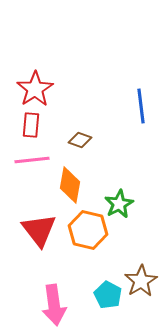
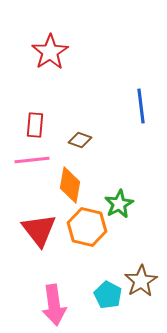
red star: moved 15 px right, 37 px up
red rectangle: moved 4 px right
orange hexagon: moved 1 px left, 3 px up
